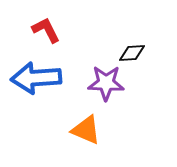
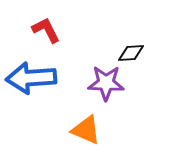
black diamond: moved 1 px left
blue arrow: moved 5 px left
